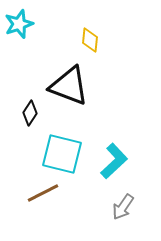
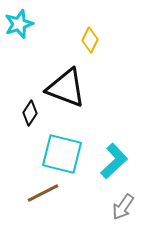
yellow diamond: rotated 20 degrees clockwise
black triangle: moved 3 px left, 2 px down
